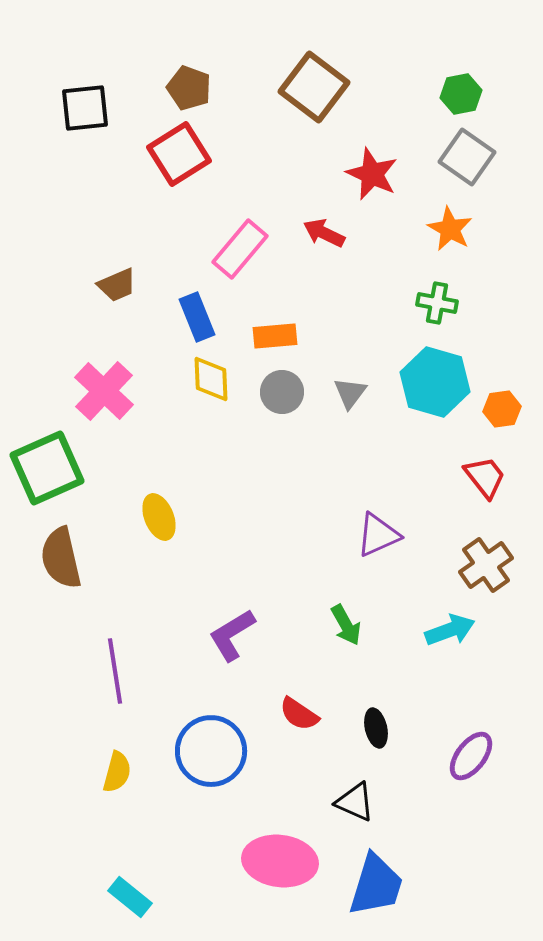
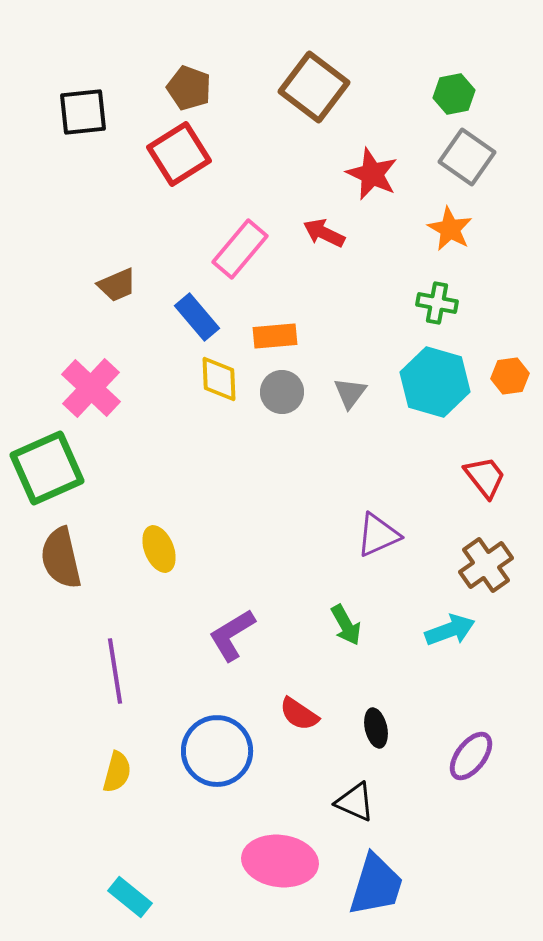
green hexagon: moved 7 px left
black square: moved 2 px left, 4 px down
blue rectangle: rotated 18 degrees counterclockwise
yellow diamond: moved 8 px right
pink cross: moved 13 px left, 3 px up
orange hexagon: moved 8 px right, 33 px up
yellow ellipse: moved 32 px down
blue circle: moved 6 px right
